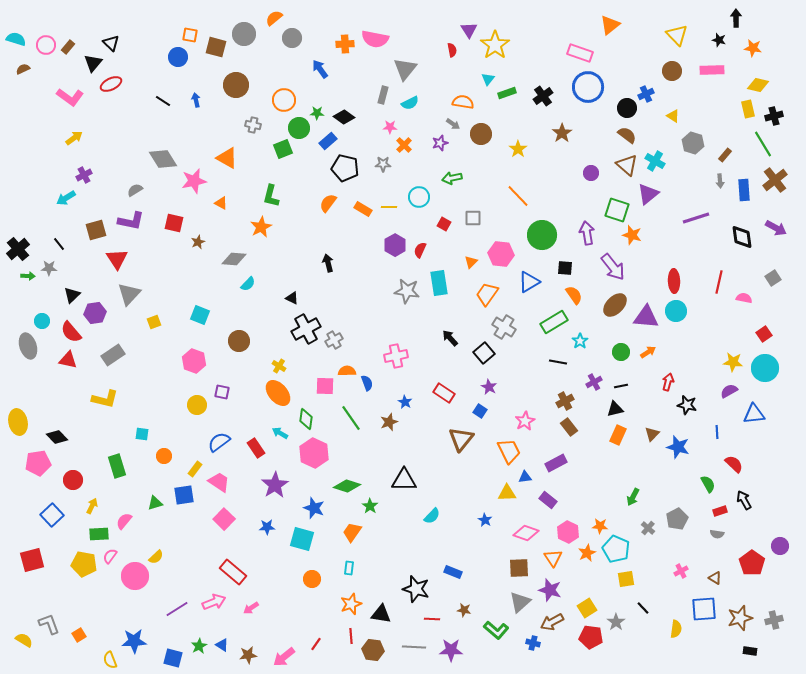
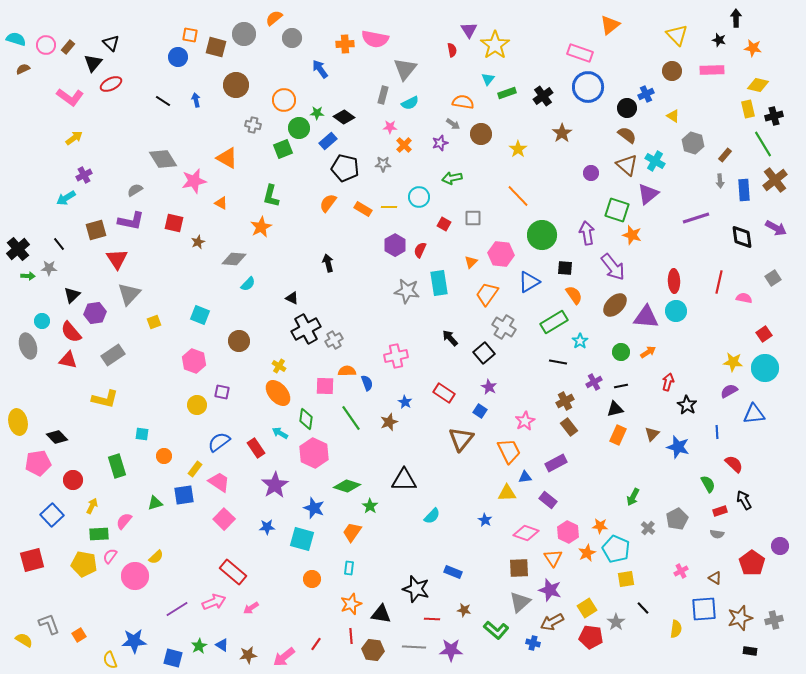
black star at (687, 405): rotated 18 degrees clockwise
